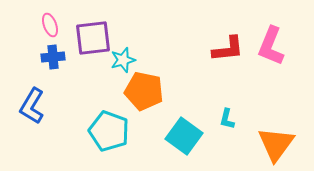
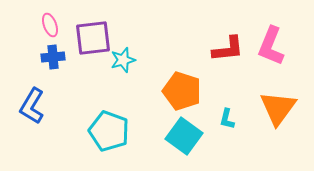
orange pentagon: moved 38 px right; rotated 6 degrees clockwise
orange triangle: moved 2 px right, 36 px up
